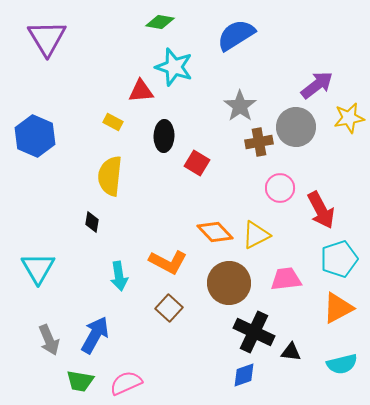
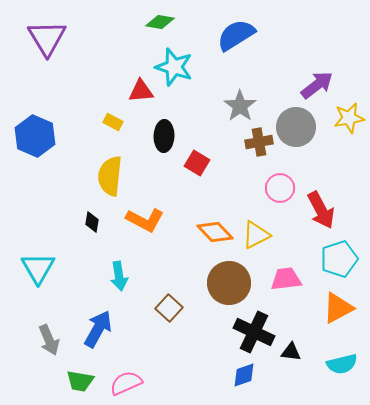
orange L-shape: moved 23 px left, 42 px up
blue arrow: moved 3 px right, 6 px up
